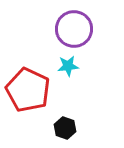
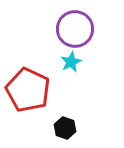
purple circle: moved 1 px right
cyan star: moved 3 px right, 4 px up; rotated 20 degrees counterclockwise
